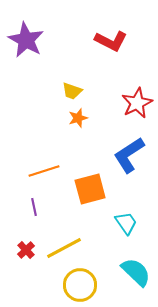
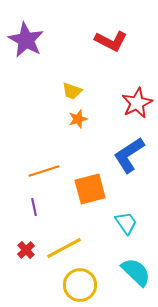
orange star: moved 1 px down
